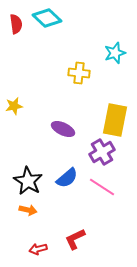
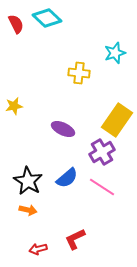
red semicircle: rotated 18 degrees counterclockwise
yellow rectangle: moved 2 px right; rotated 24 degrees clockwise
